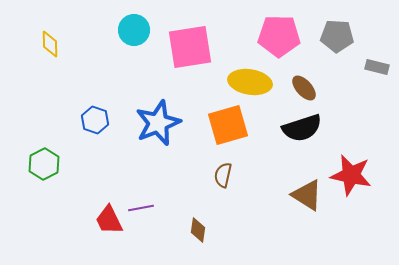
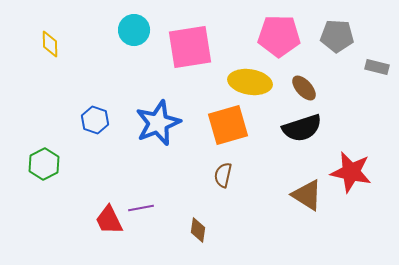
red star: moved 3 px up
